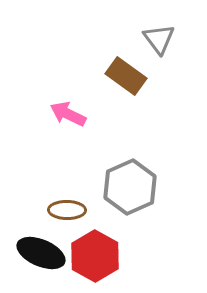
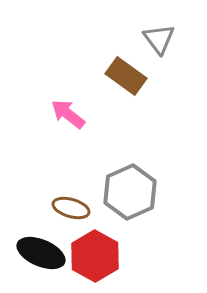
pink arrow: rotated 12 degrees clockwise
gray hexagon: moved 5 px down
brown ellipse: moved 4 px right, 2 px up; rotated 15 degrees clockwise
